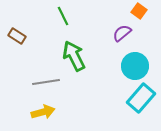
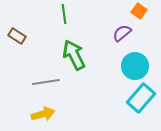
green line: moved 1 px right, 2 px up; rotated 18 degrees clockwise
green arrow: moved 1 px up
yellow arrow: moved 2 px down
